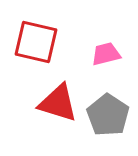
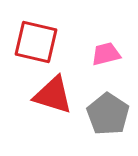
red triangle: moved 5 px left, 8 px up
gray pentagon: moved 1 px up
